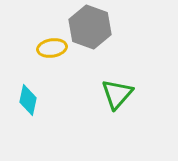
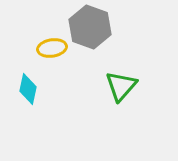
green triangle: moved 4 px right, 8 px up
cyan diamond: moved 11 px up
